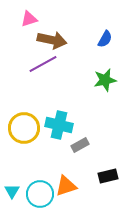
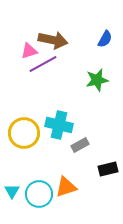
pink triangle: moved 32 px down
brown arrow: moved 1 px right
green star: moved 8 px left
yellow circle: moved 5 px down
black rectangle: moved 7 px up
orange triangle: moved 1 px down
cyan circle: moved 1 px left
